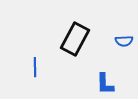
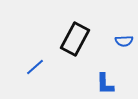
blue line: rotated 48 degrees clockwise
